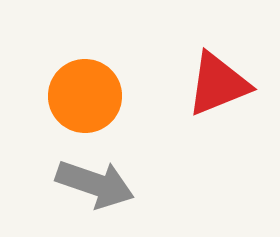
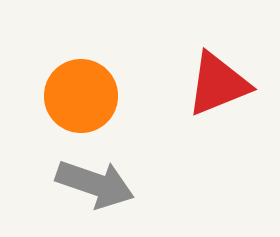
orange circle: moved 4 px left
